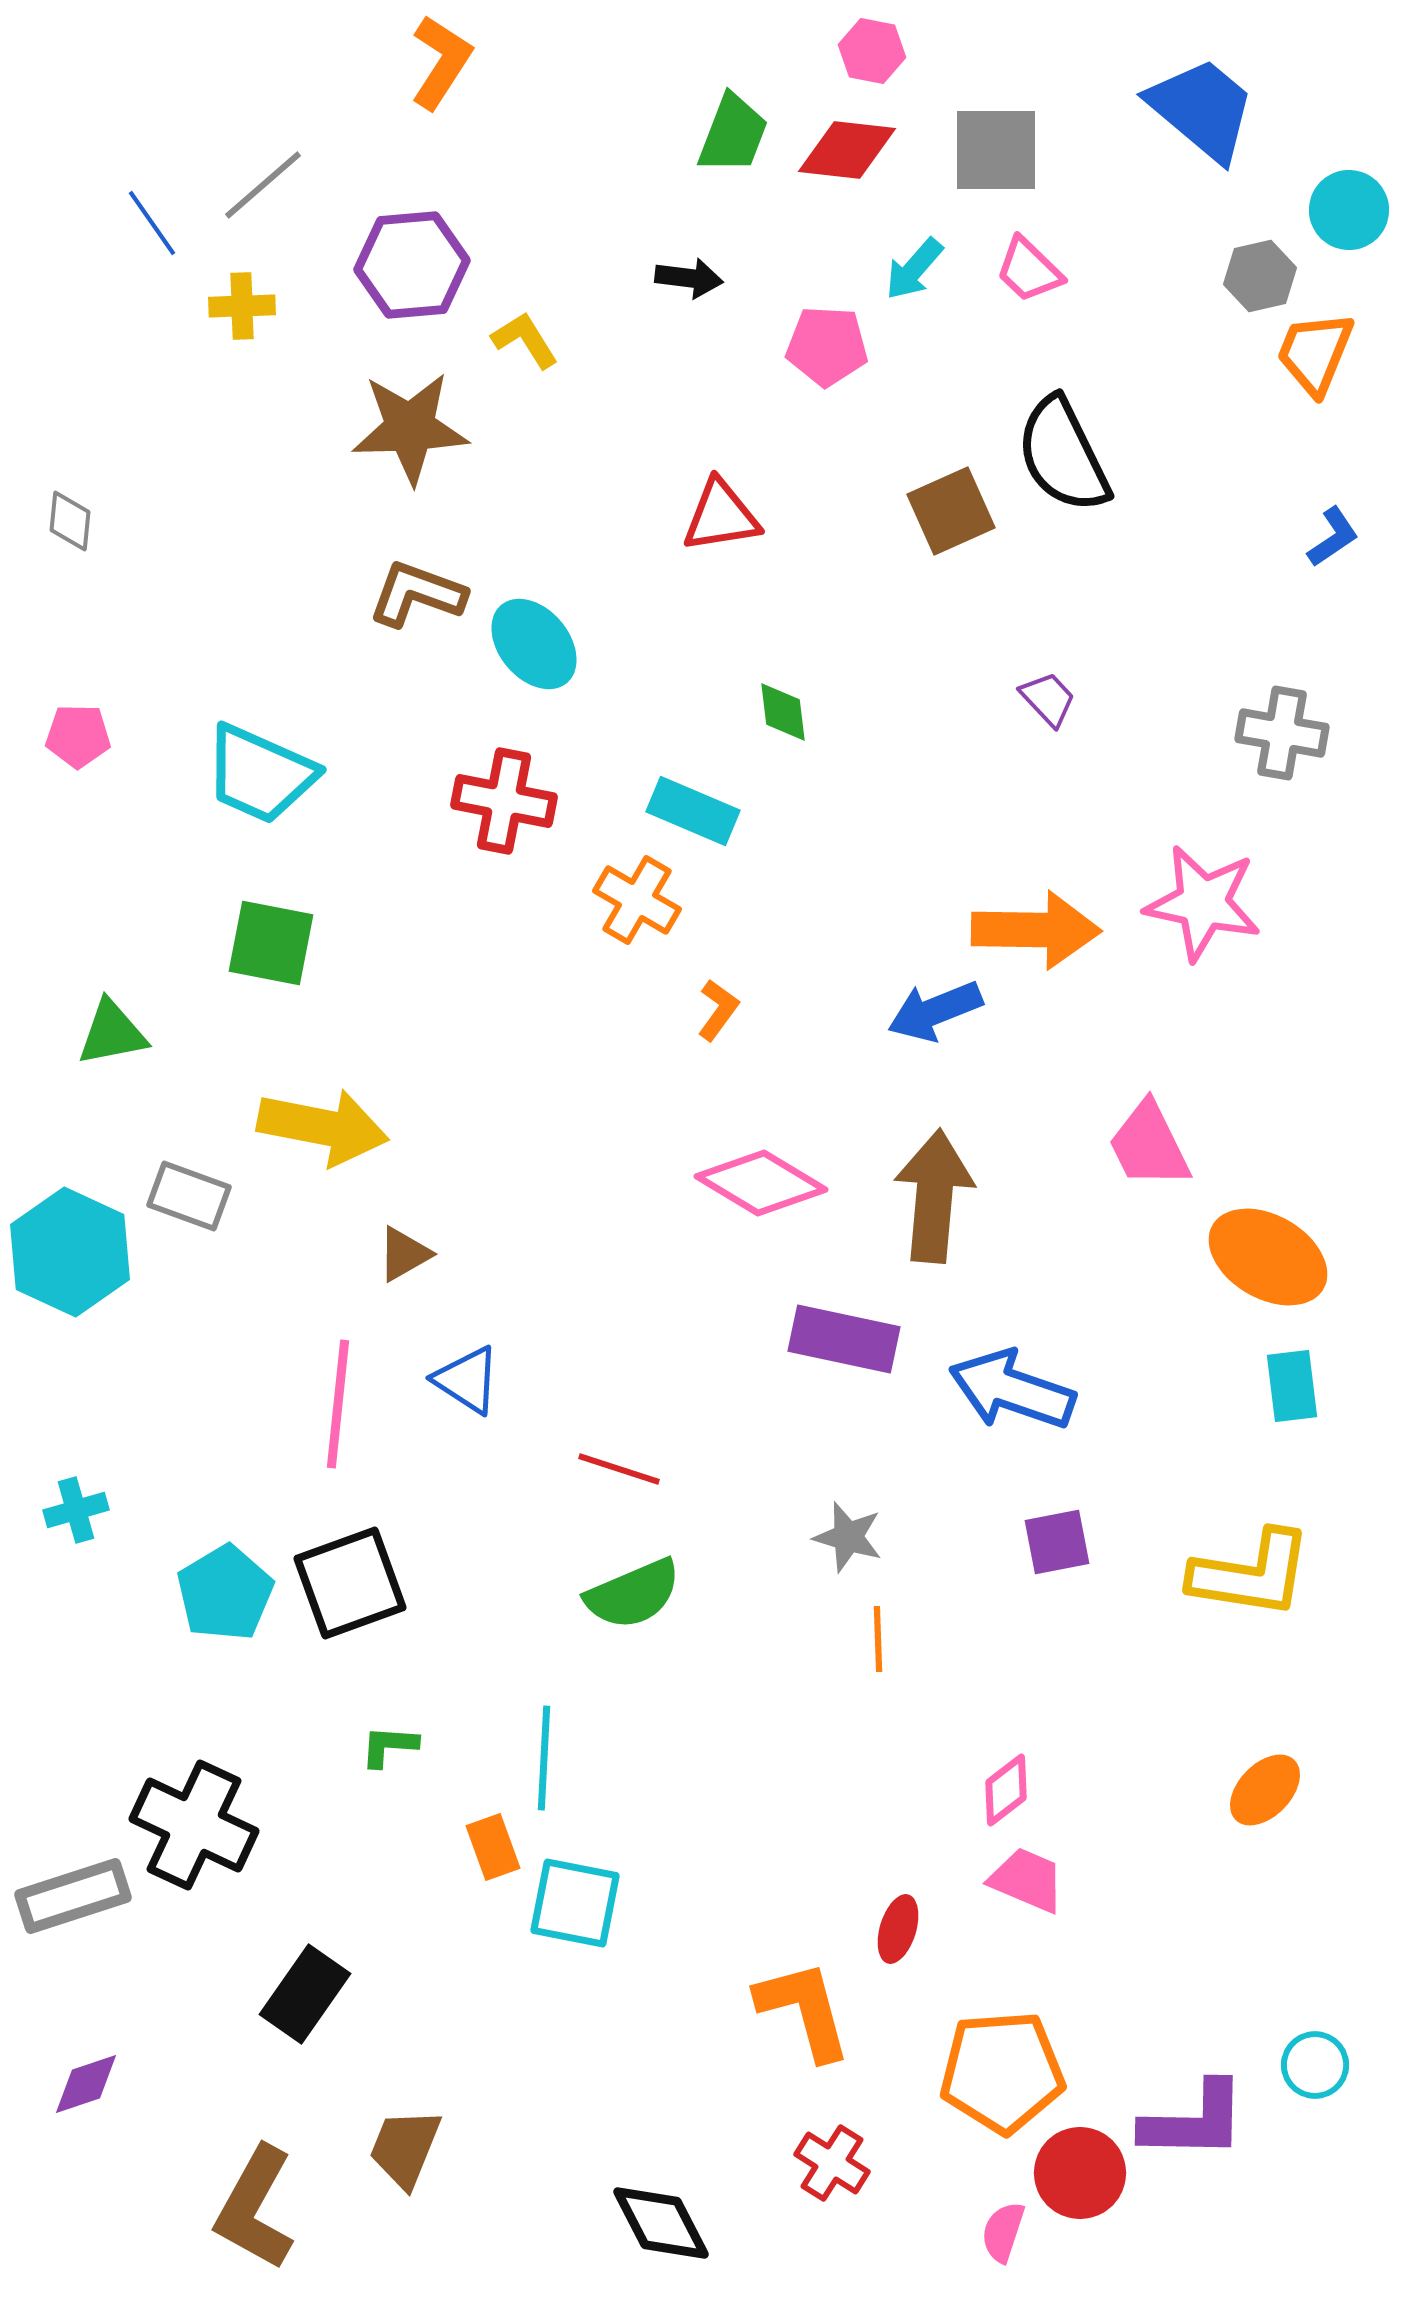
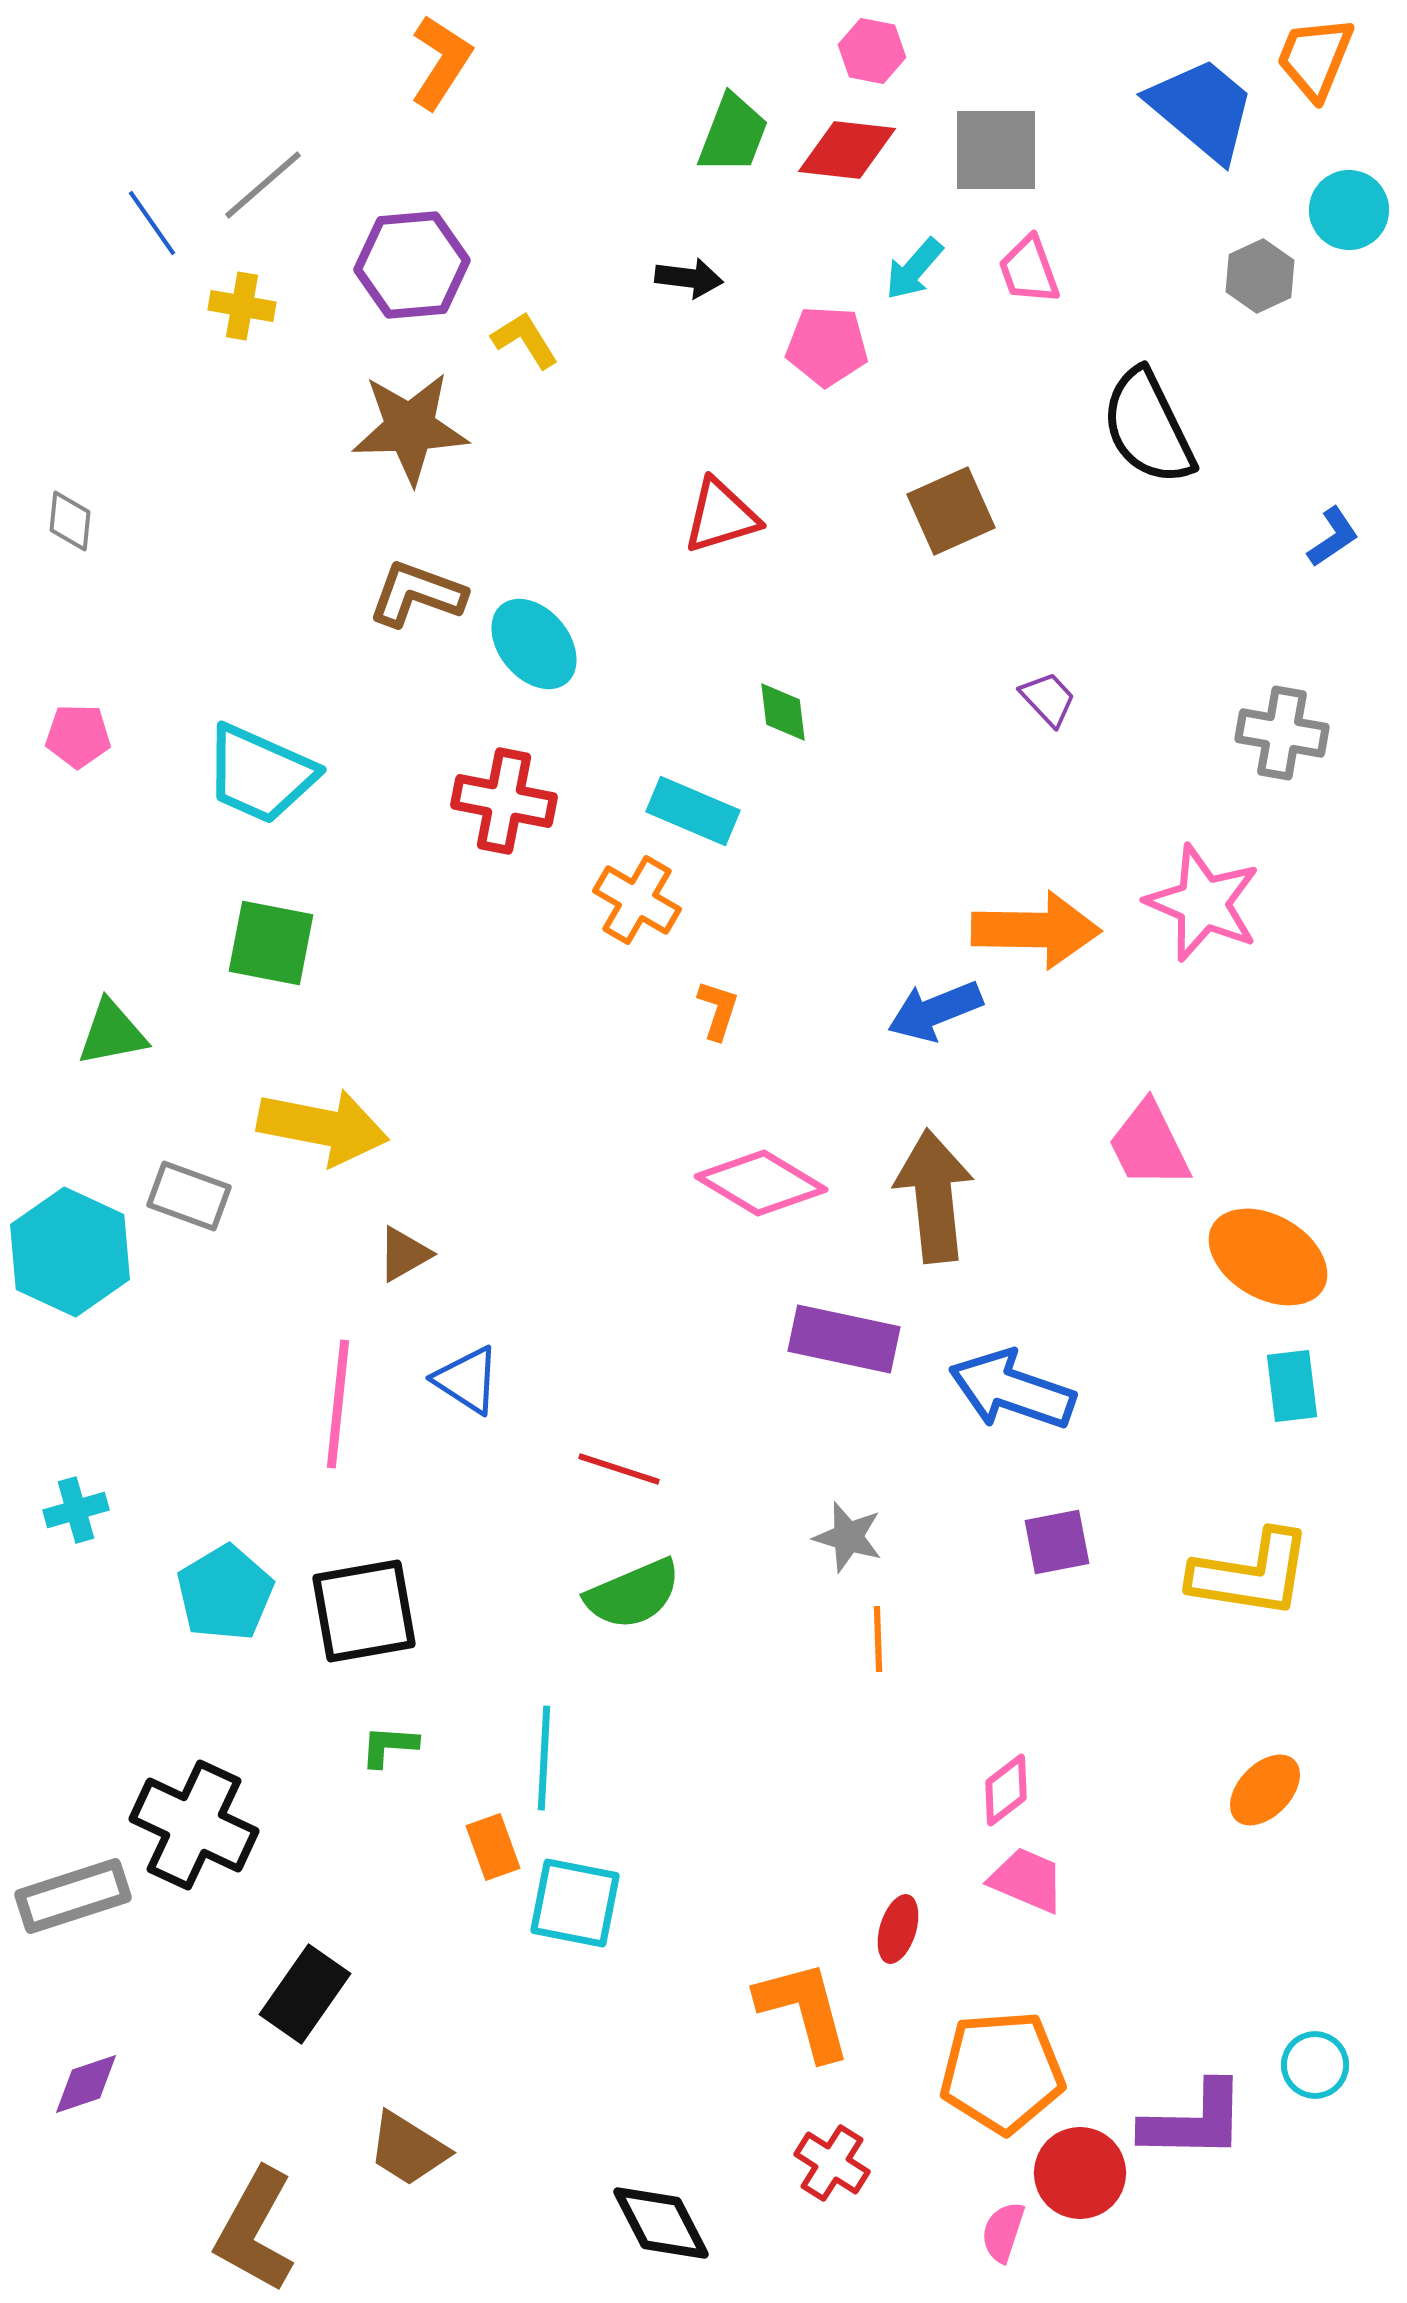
pink trapezoid at (1029, 270): rotated 26 degrees clockwise
gray hexagon at (1260, 276): rotated 12 degrees counterclockwise
yellow cross at (242, 306): rotated 12 degrees clockwise
orange trapezoid at (1315, 353): moved 295 px up
black semicircle at (1063, 455): moved 85 px right, 28 px up
red triangle at (721, 516): rotated 8 degrees counterclockwise
pink star at (1203, 903): rotated 11 degrees clockwise
orange L-shape at (718, 1010): rotated 18 degrees counterclockwise
brown arrow at (934, 1196): rotated 11 degrees counterclockwise
black square at (350, 1583): moved 14 px right, 28 px down; rotated 10 degrees clockwise
brown trapezoid at (405, 2148): moved 3 px right, 1 px down; rotated 80 degrees counterclockwise
brown L-shape at (255, 2208): moved 22 px down
